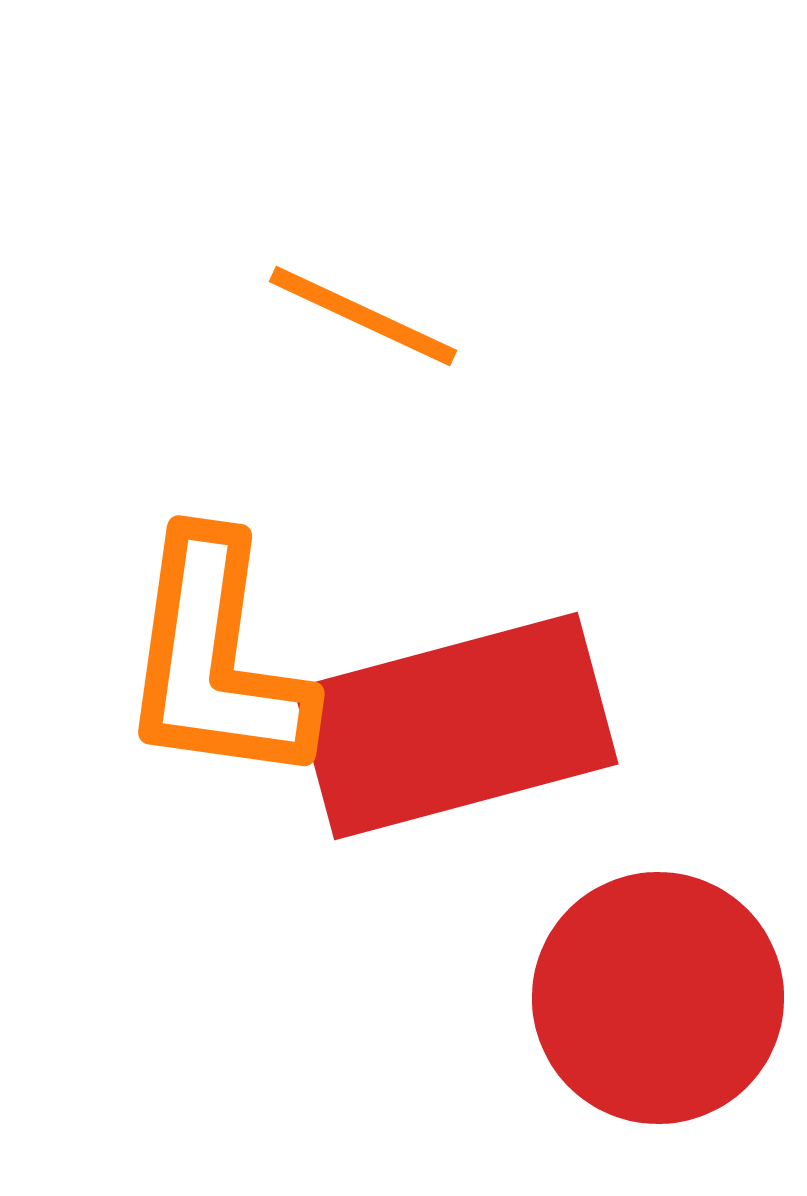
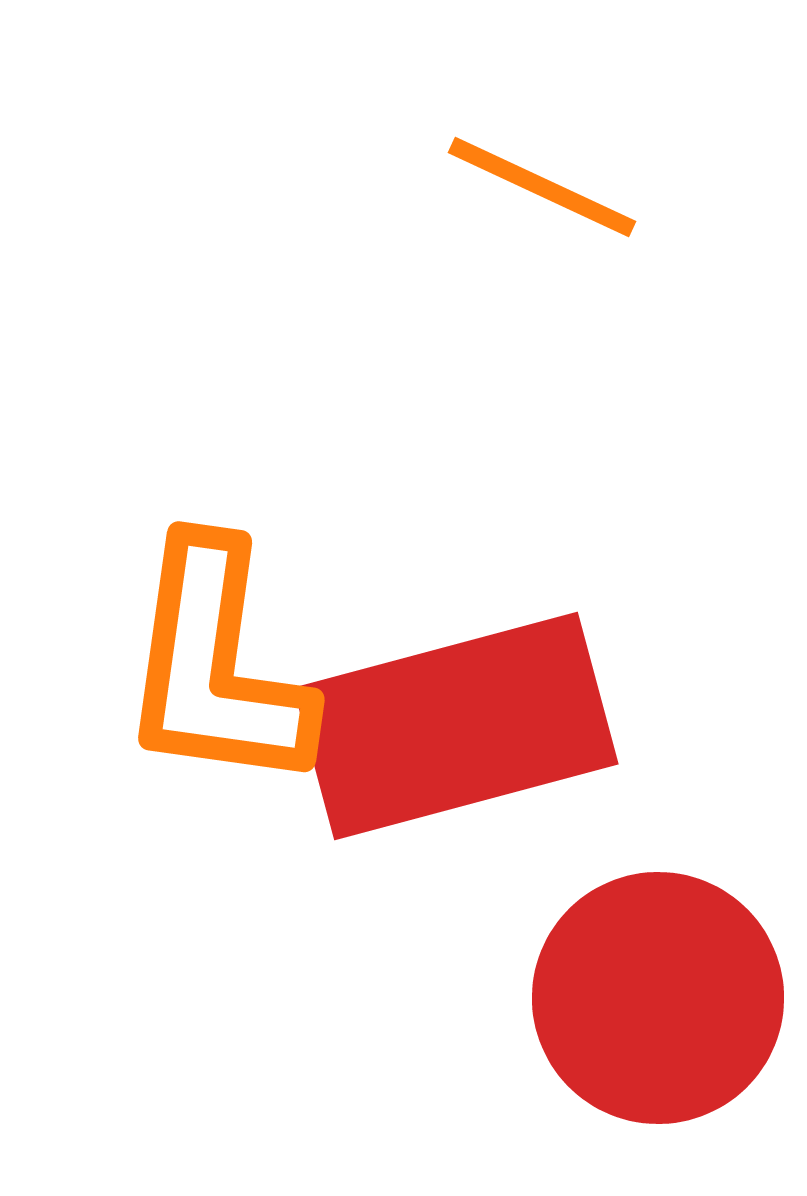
orange line: moved 179 px right, 129 px up
orange L-shape: moved 6 px down
